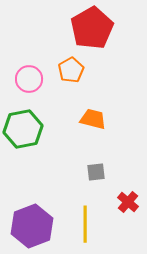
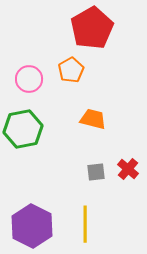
red cross: moved 33 px up
purple hexagon: rotated 12 degrees counterclockwise
